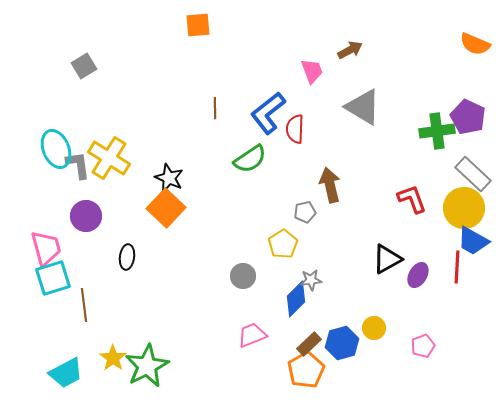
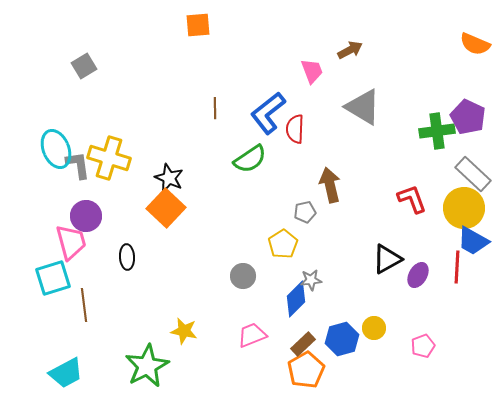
yellow cross at (109, 158): rotated 15 degrees counterclockwise
pink trapezoid at (46, 248): moved 25 px right, 6 px up
black ellipse at (127, 257): rotated 10 degrees counterclockwise
blue hexagon at (342, 343): moved 4 px up
brown rectangle at (309, 344): moved 6 px left
yellow star at (113, 358): moved 71 px right, 27 px up; rotated 24 degrees counterclockwise
